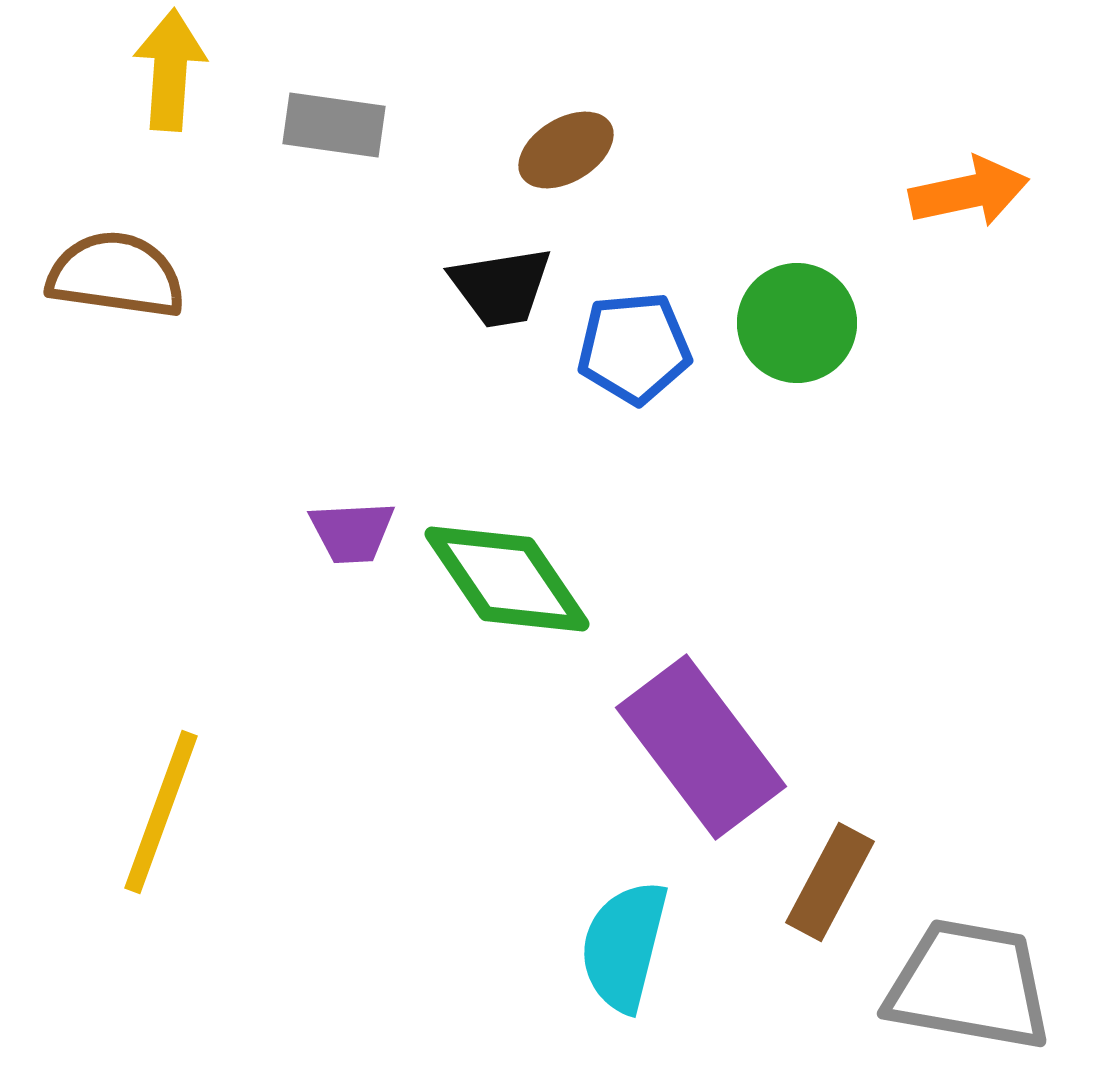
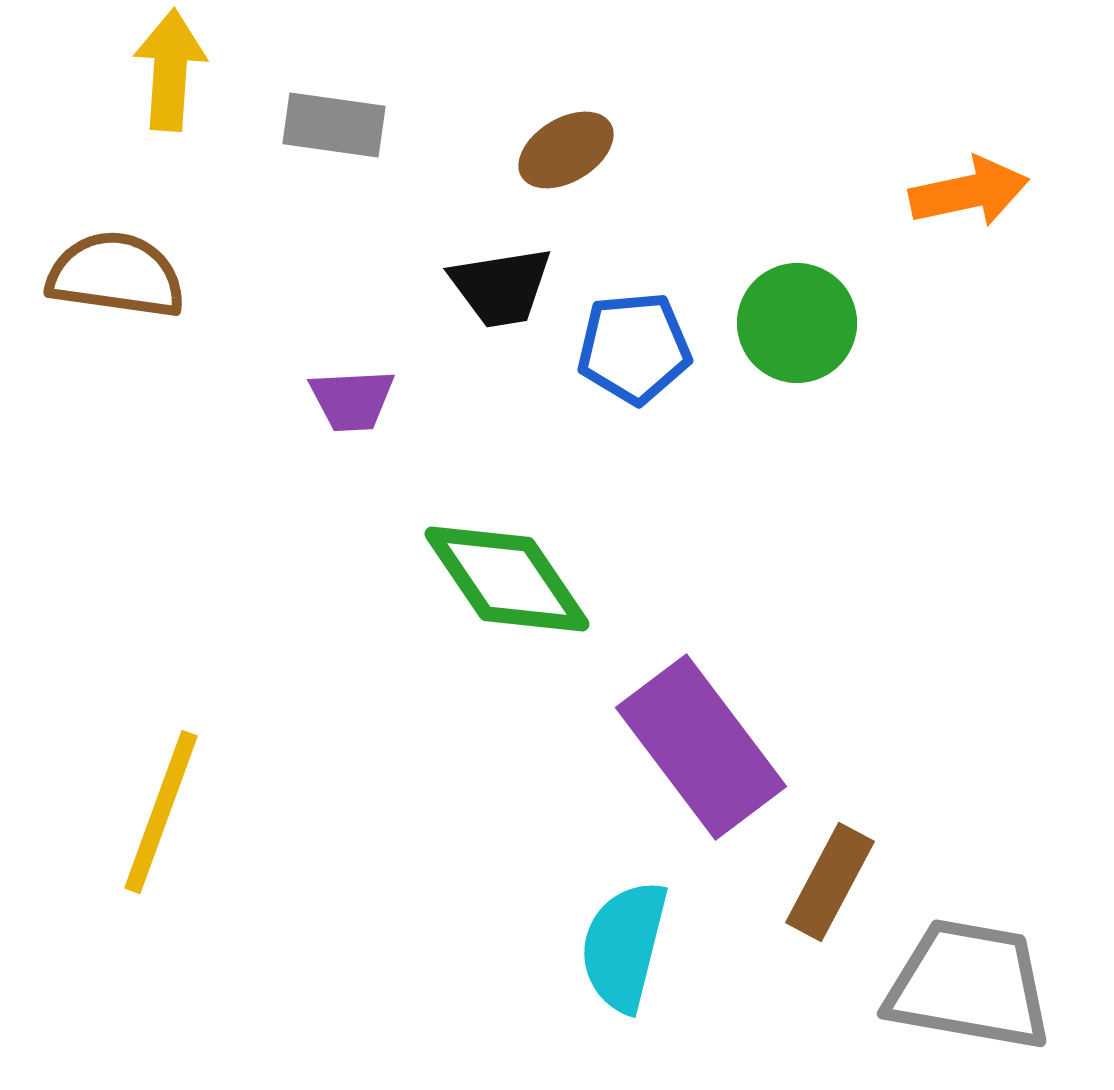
purple trapezoid: moved 132 px up
